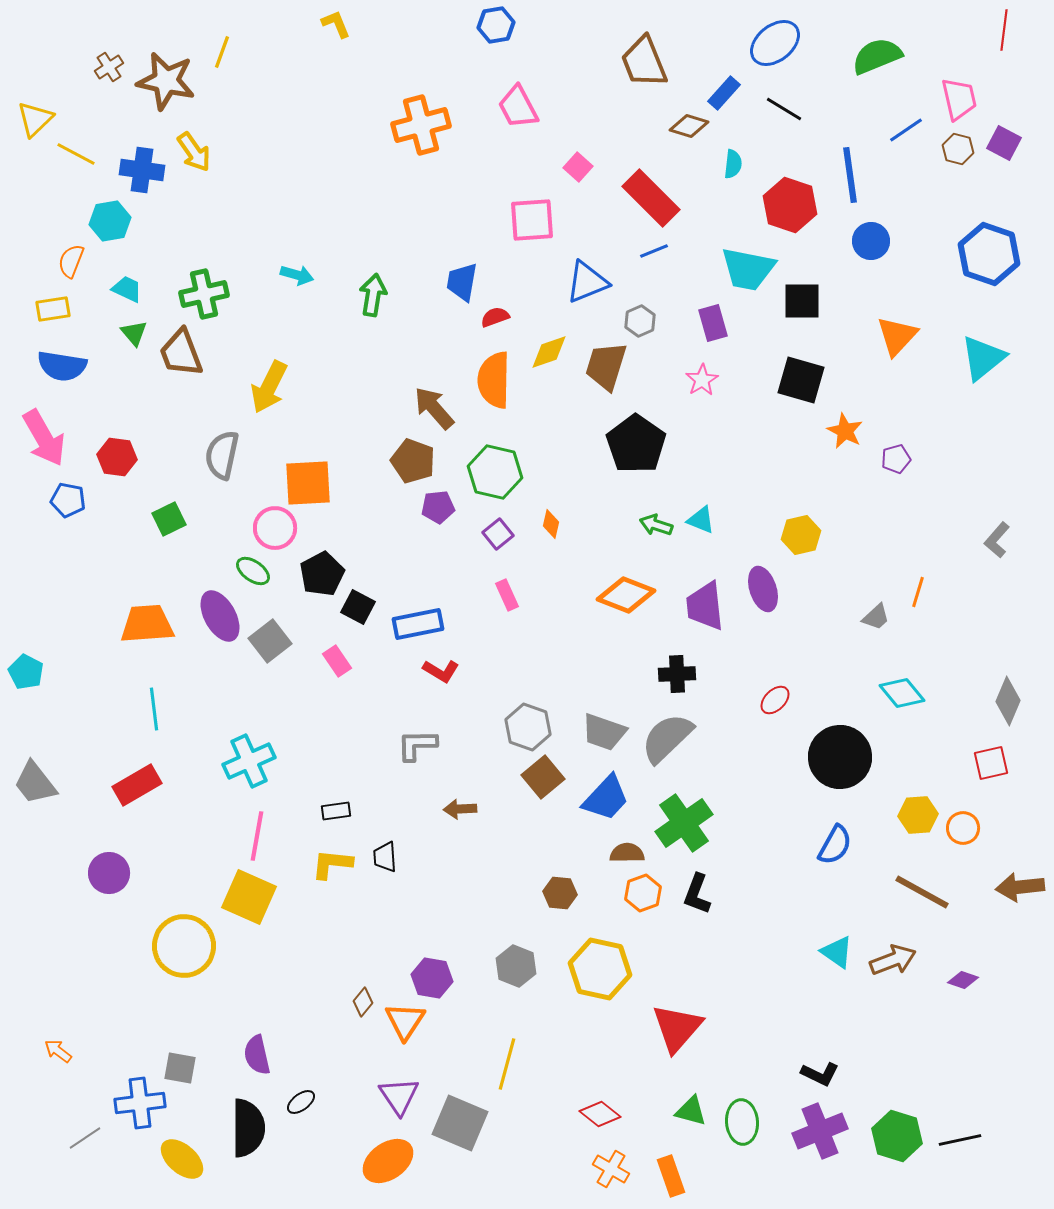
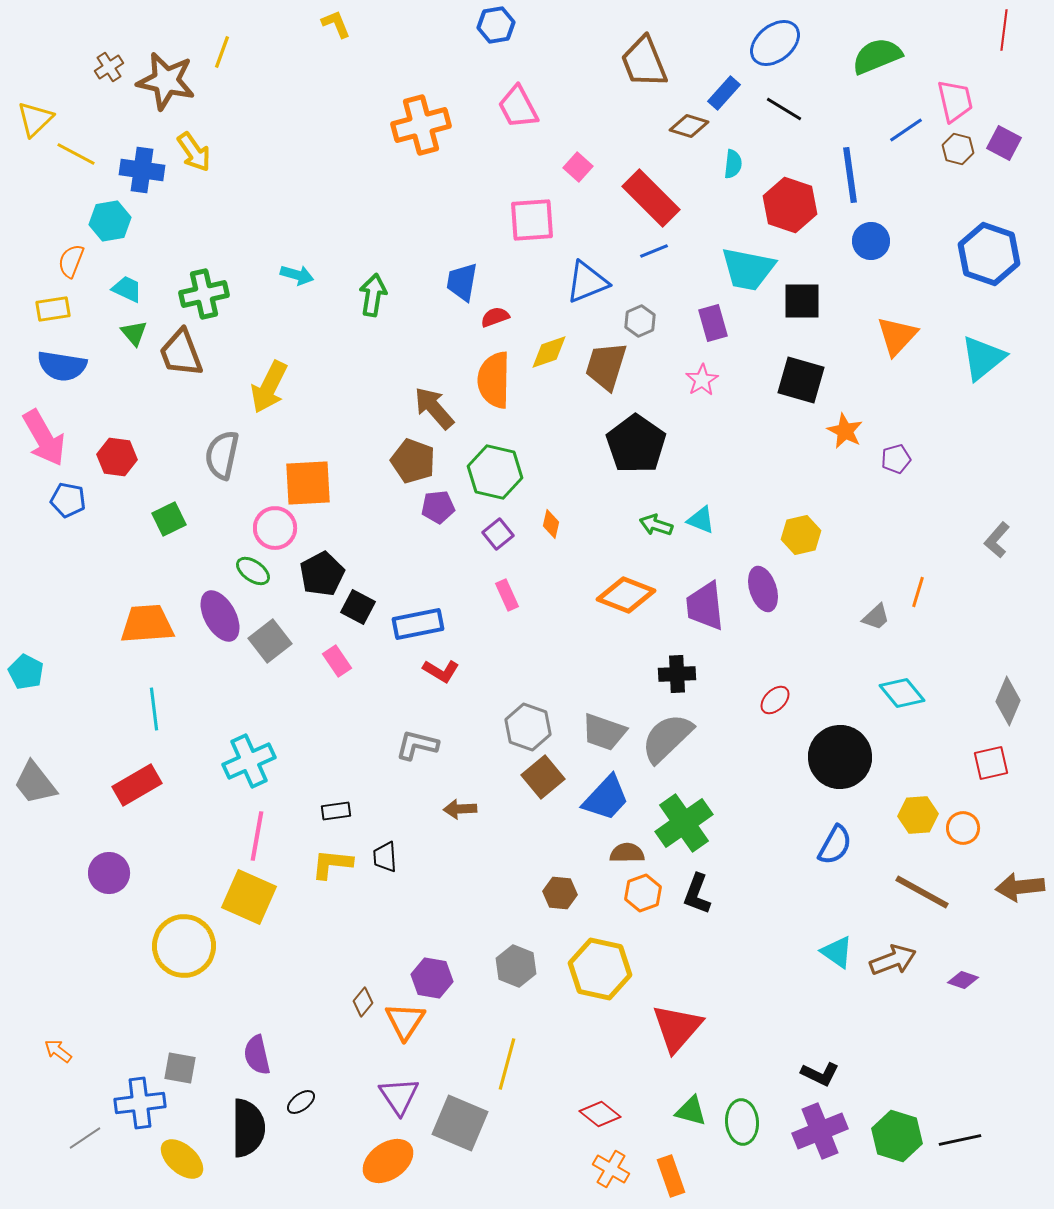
pink trapezoid at (959, 99): moved 4 px left, 2 px down
gray L-shape at (417, 745): rotated 15 degrees clockwise
